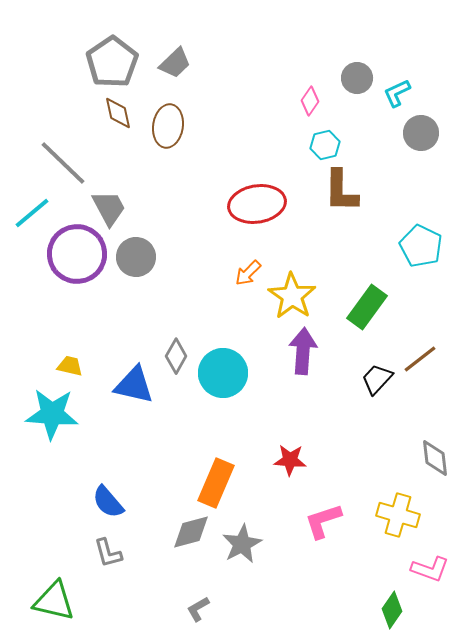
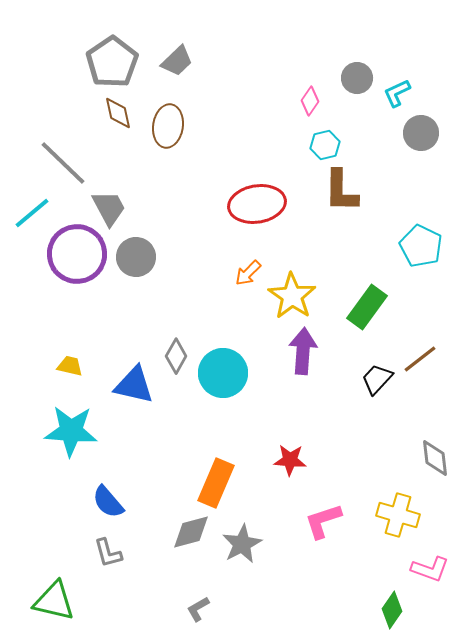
gray trapezoid at (175, 63): moved 2 px right, 2 px up
cyan star at (52, 414): moved 19 px right, 17 px down
